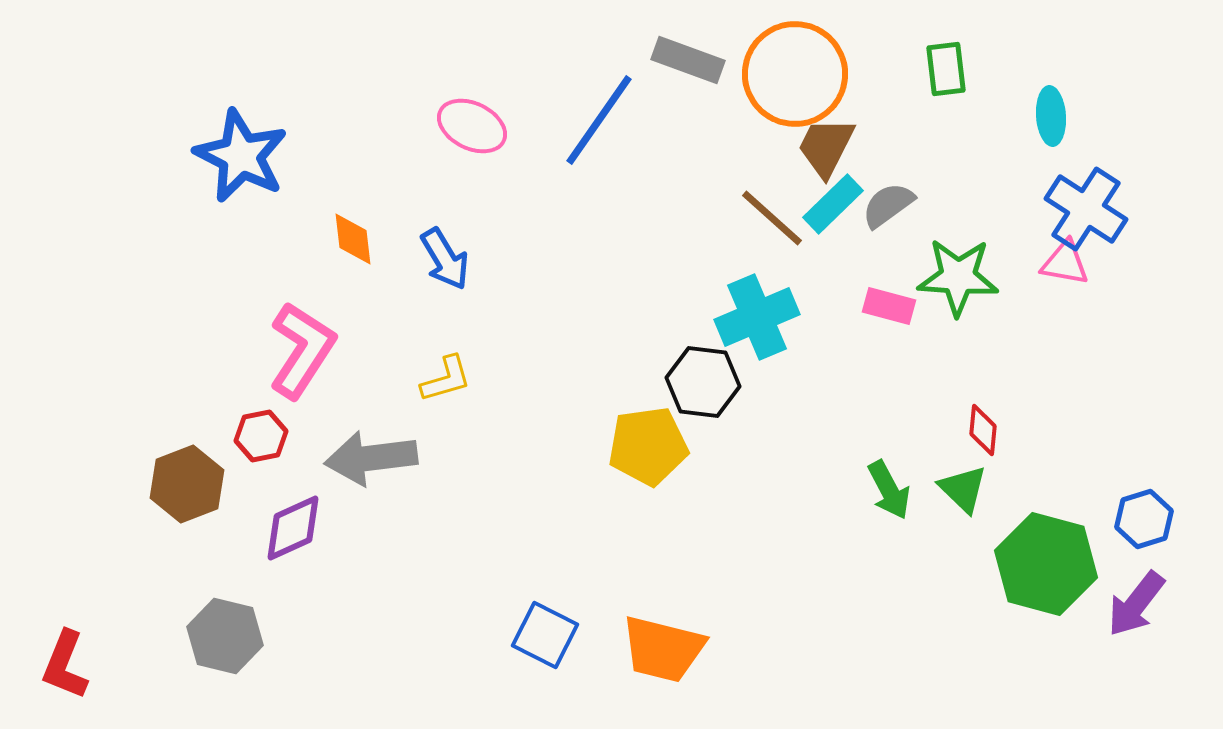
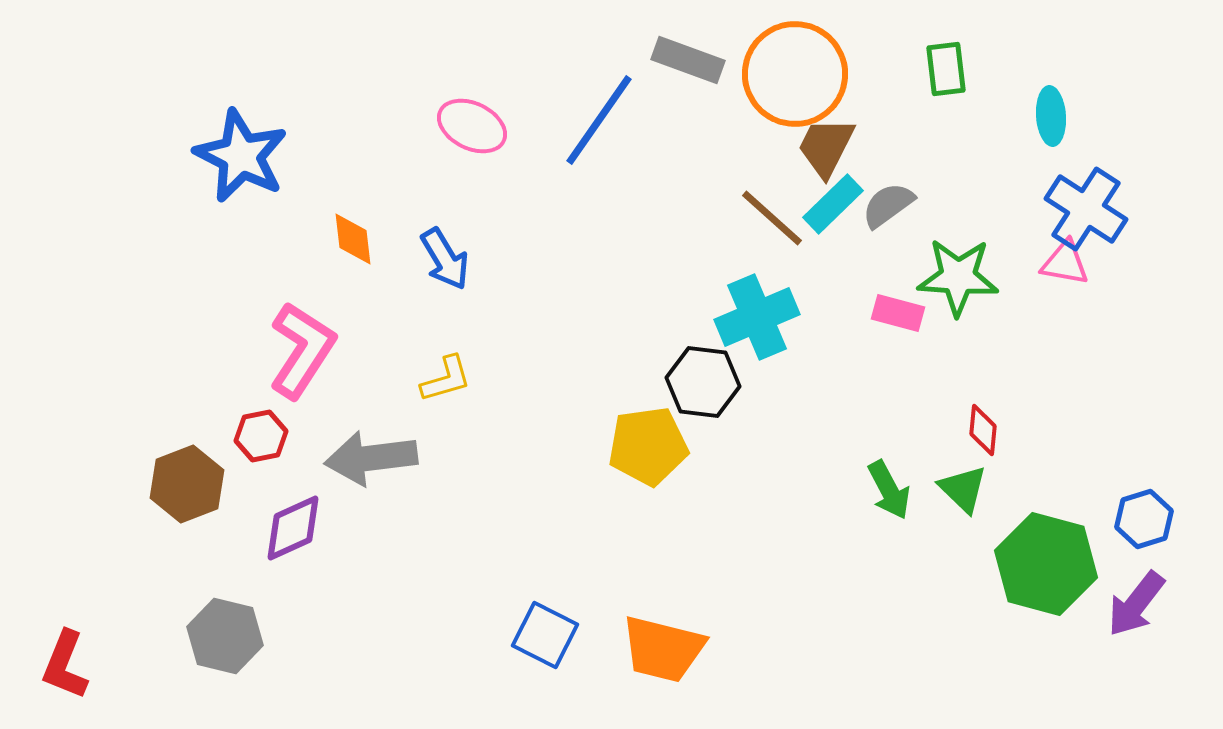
pink rectangle: moved 9 px right, 7 px down
